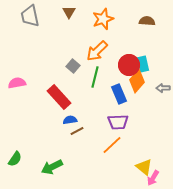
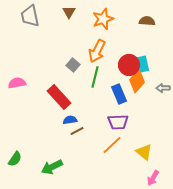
orange arrow: rotated 20 degrees counterclockwise
gray square: moved 1 px up
yellow triangle: moved 15 px up
